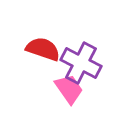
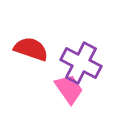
red semicircle: moved 12 px left
